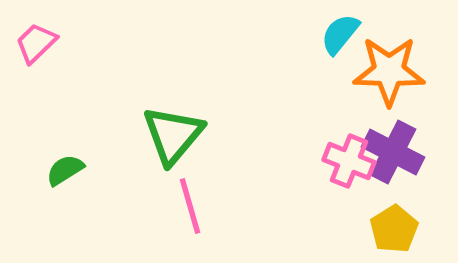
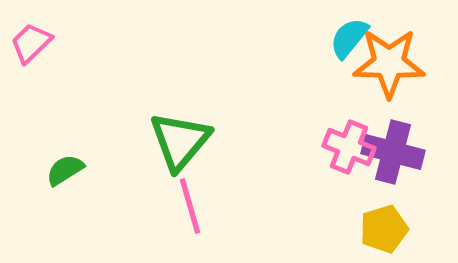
cyan semicircle: moved 9 px right, 4 px down
pink trapezoid: moved 5 px left
orange star: moved 8 px up
green triangle: moved 7 px right, 6 px down
purple cross: rotated 12 degrees counterclockwise
pink cross: moved 14 px up
yellow pentagon: moved 10 px left; rotated 15 degrees clockwise
